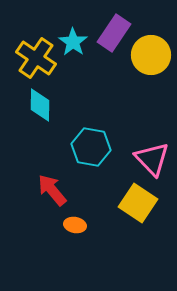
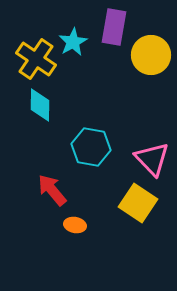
purple rectangle: moved 6 px up; rotated 24 degrees counterclockwise
cyan star: rotated 8 degrees clockwise
yellow cross: moved 1 px down
